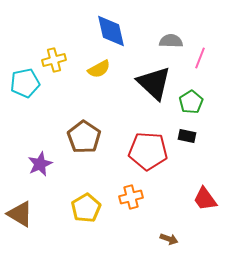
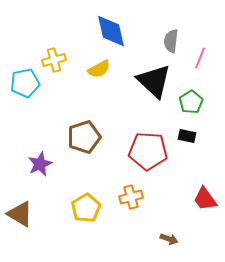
gray semicircle: rotated 85 degrees counterclockwise
black triangle: moved 2 px up
brown pentagon: rotated 20 degrees clockwise
